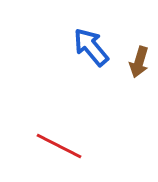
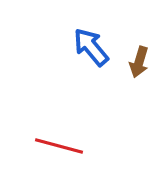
red line: rotated 12 degrees counterclockwise
